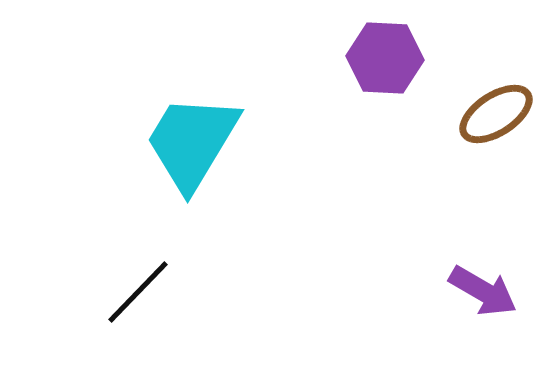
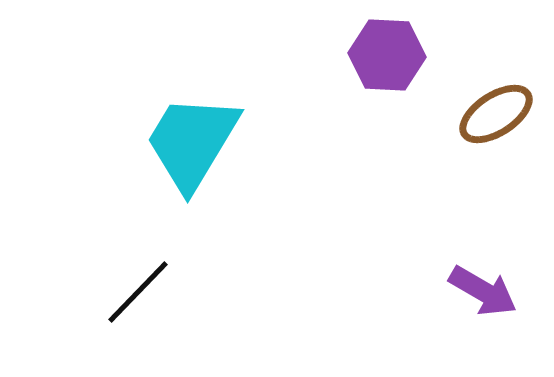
purple hexagon: moved 2 px right, 3 px up
